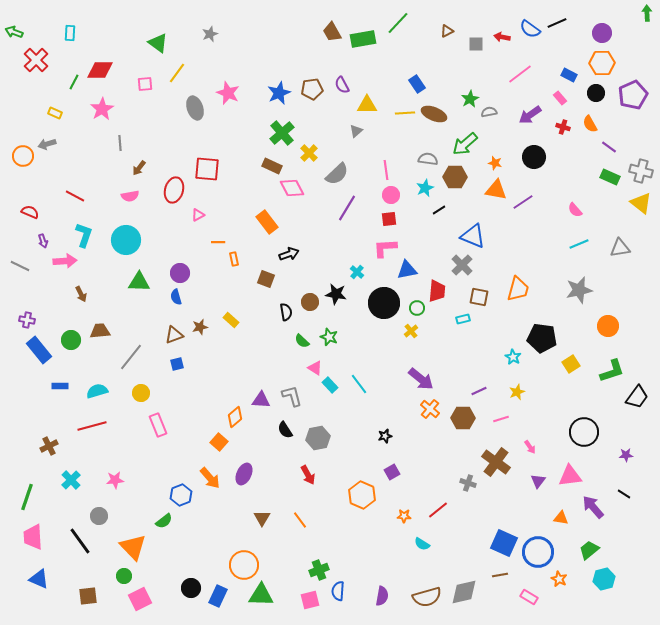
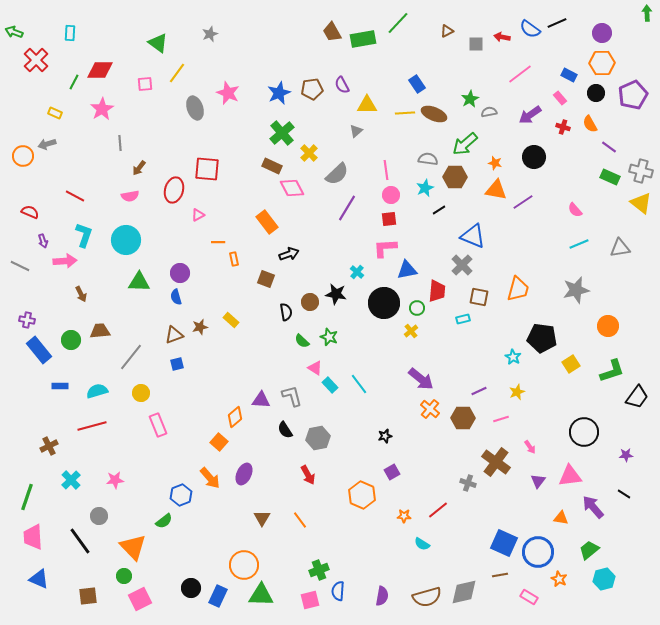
gray star at (579, 290): moved 3 px left
